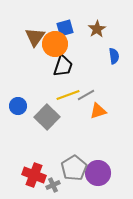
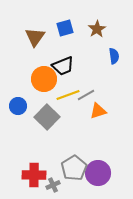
orange circle: moved 11 px left, 35 px down
black trapezoid: rotated 50 degrees clockwise
red cross: rotated 20 degrees counterclockwise
